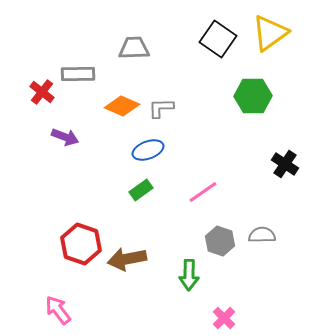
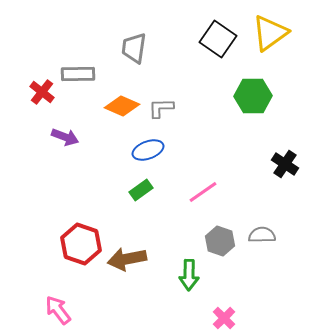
gray trapezoid: rotated 80 degrees counterclockwise
